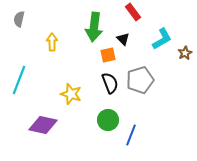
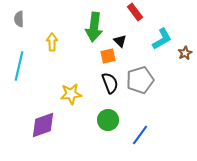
red rectangle: moved 2 px right
gray semicircle: rotated 14 degrees counterclockwise
black triangle: moved 3 px left, 2 px down
orange square: moved 1 px down
cyan line: moved 14 px up; rotated 8 degrees counterclockwise
yellow star: rotated 25 degrees counterclockwise
purple diamond: rotated 32 degrees counterclockwise
blue line: moved 9 px right; rotated 15 degrees clockwise
